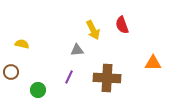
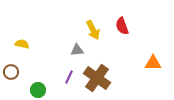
red semicircle: moved 1 px down
brown cross: moved 10 px left; rotated 32 degrees clockwise
